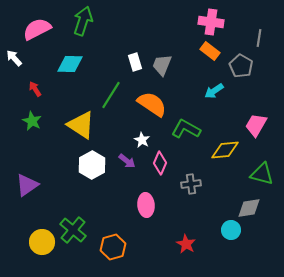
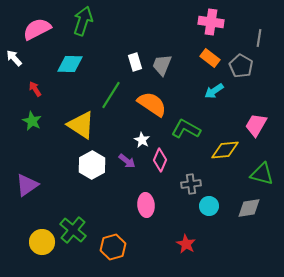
orange rectangle: moved 7 px down
pink diamond: moved 3 px up
cyan circle: moved 22 px left, 24 px up
